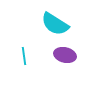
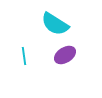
purple ellipse: rotated 45 degrees counterclockwise
